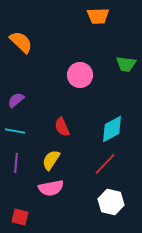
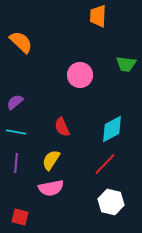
orange trapezoid: rotated 95 degrees clockwise
purple semicircle: moved 1 px left, 2 px down
cyan line: moved 1 px right, 1 px down
